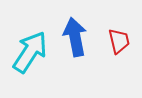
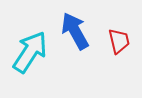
blue arrow: moved 6 px up; rotated 18 degrees counterclockwise
